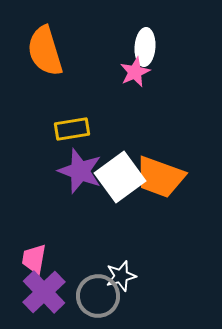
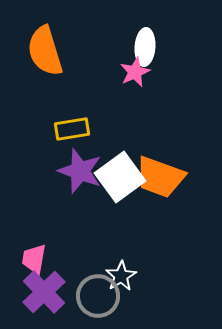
white star: rotated 16 degrees counterclockwise
